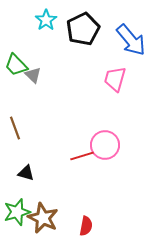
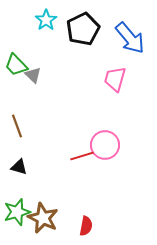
blue arrow: moved 1 px left, 2 px up
brown line: moved 2 px right, 2 px up
black triangle: moved 7 px left, 6 px up
